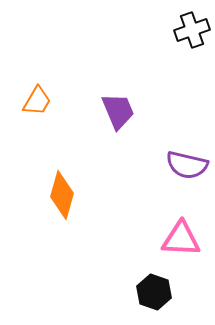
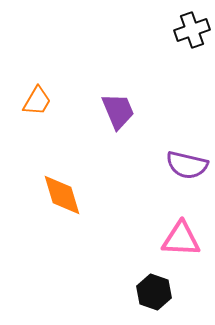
orange diamond: rotated 33 degrees counterclockwise
